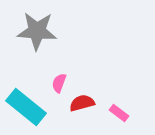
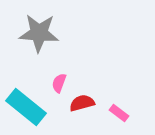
gray star: moved 2 px right, 2 px down
